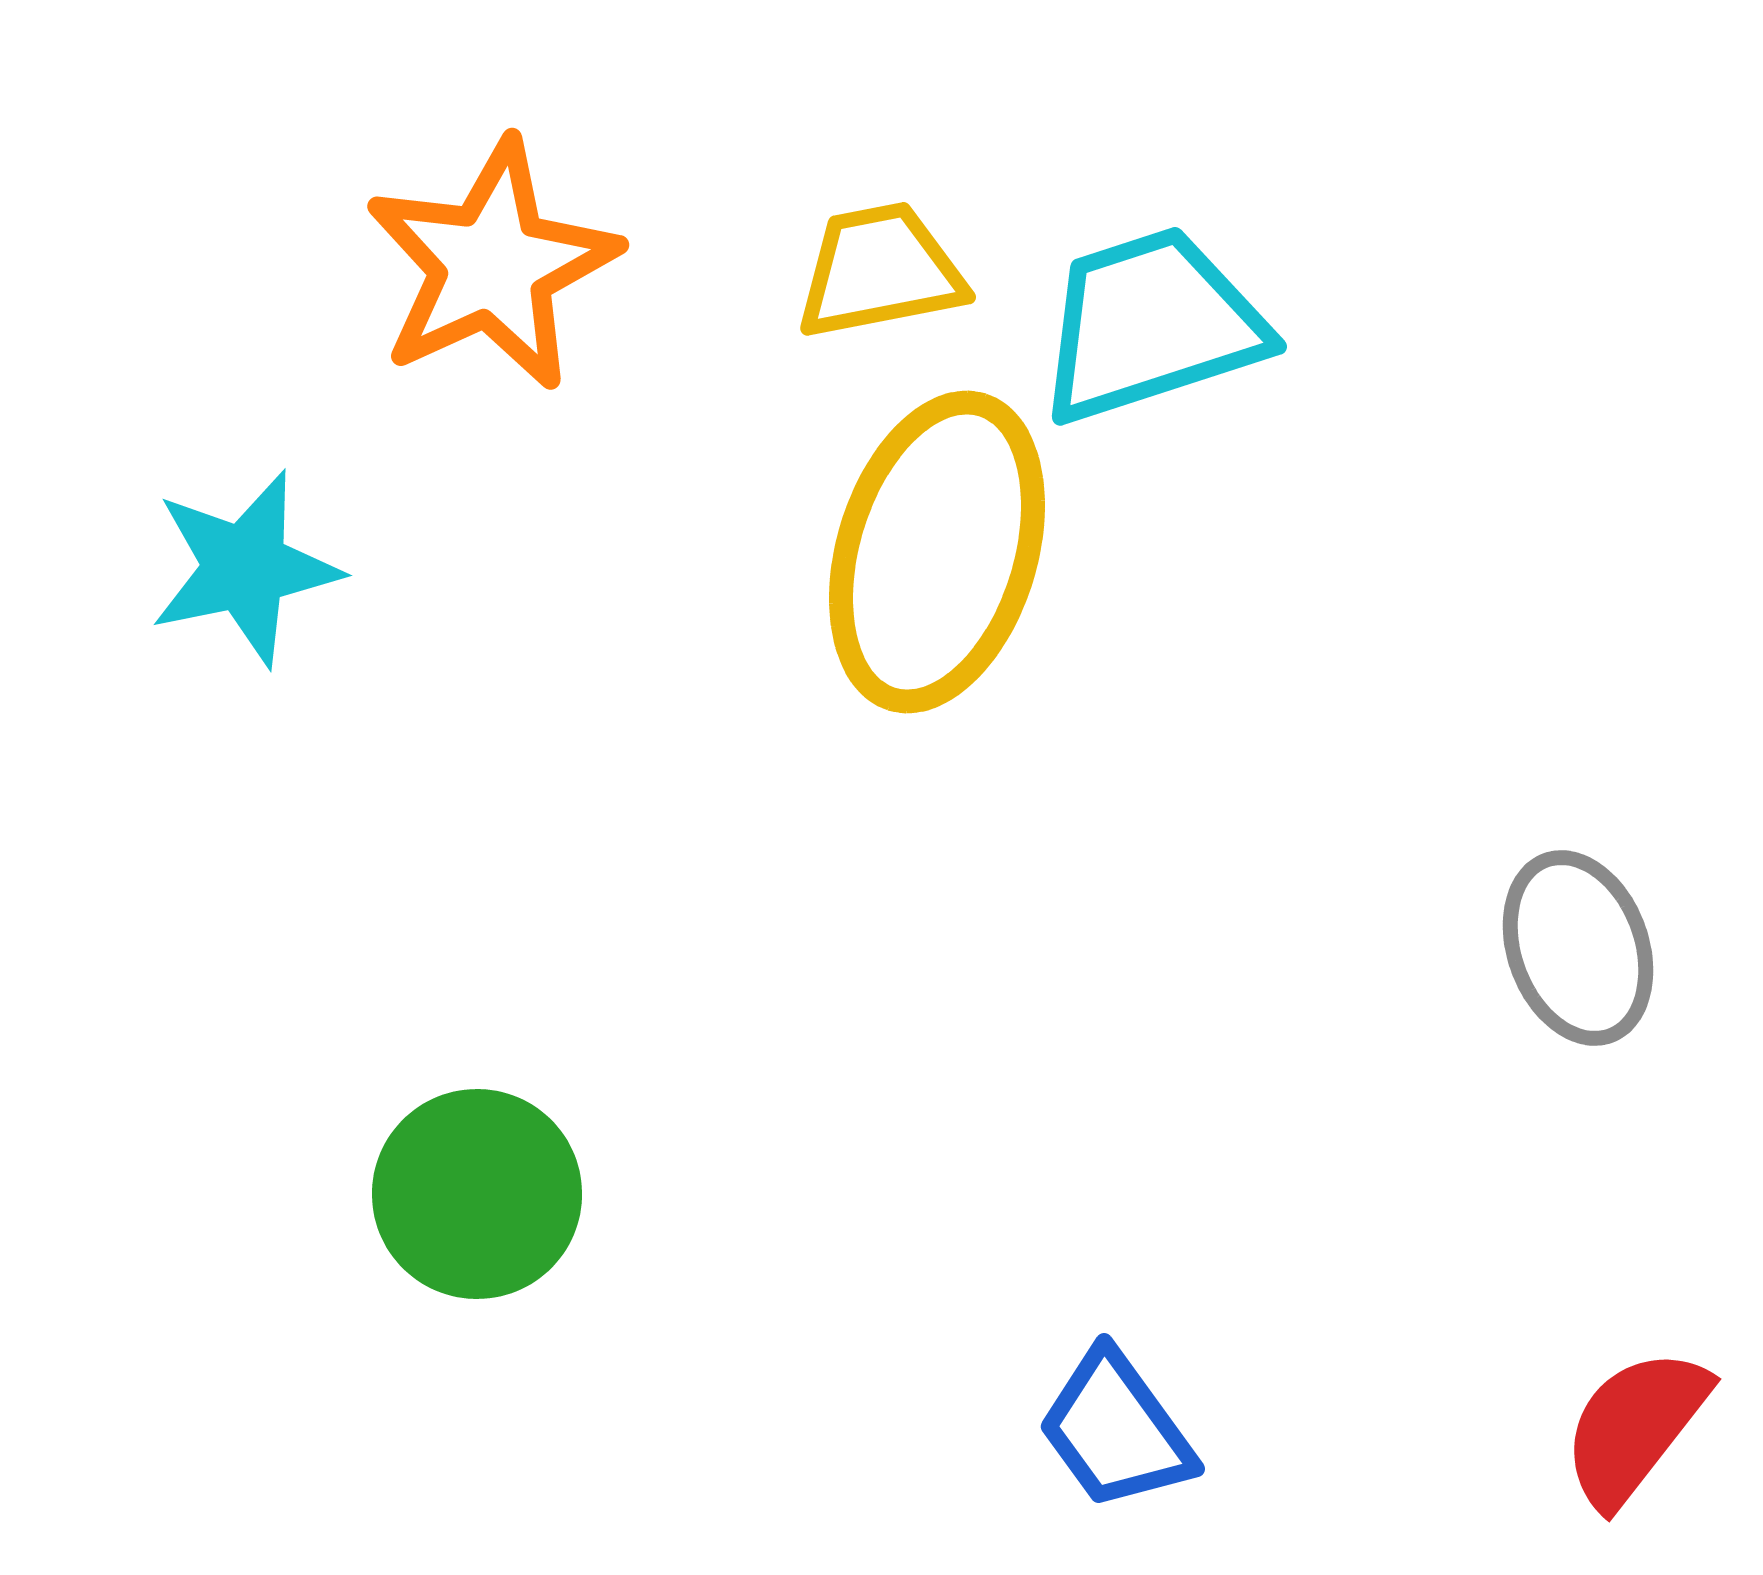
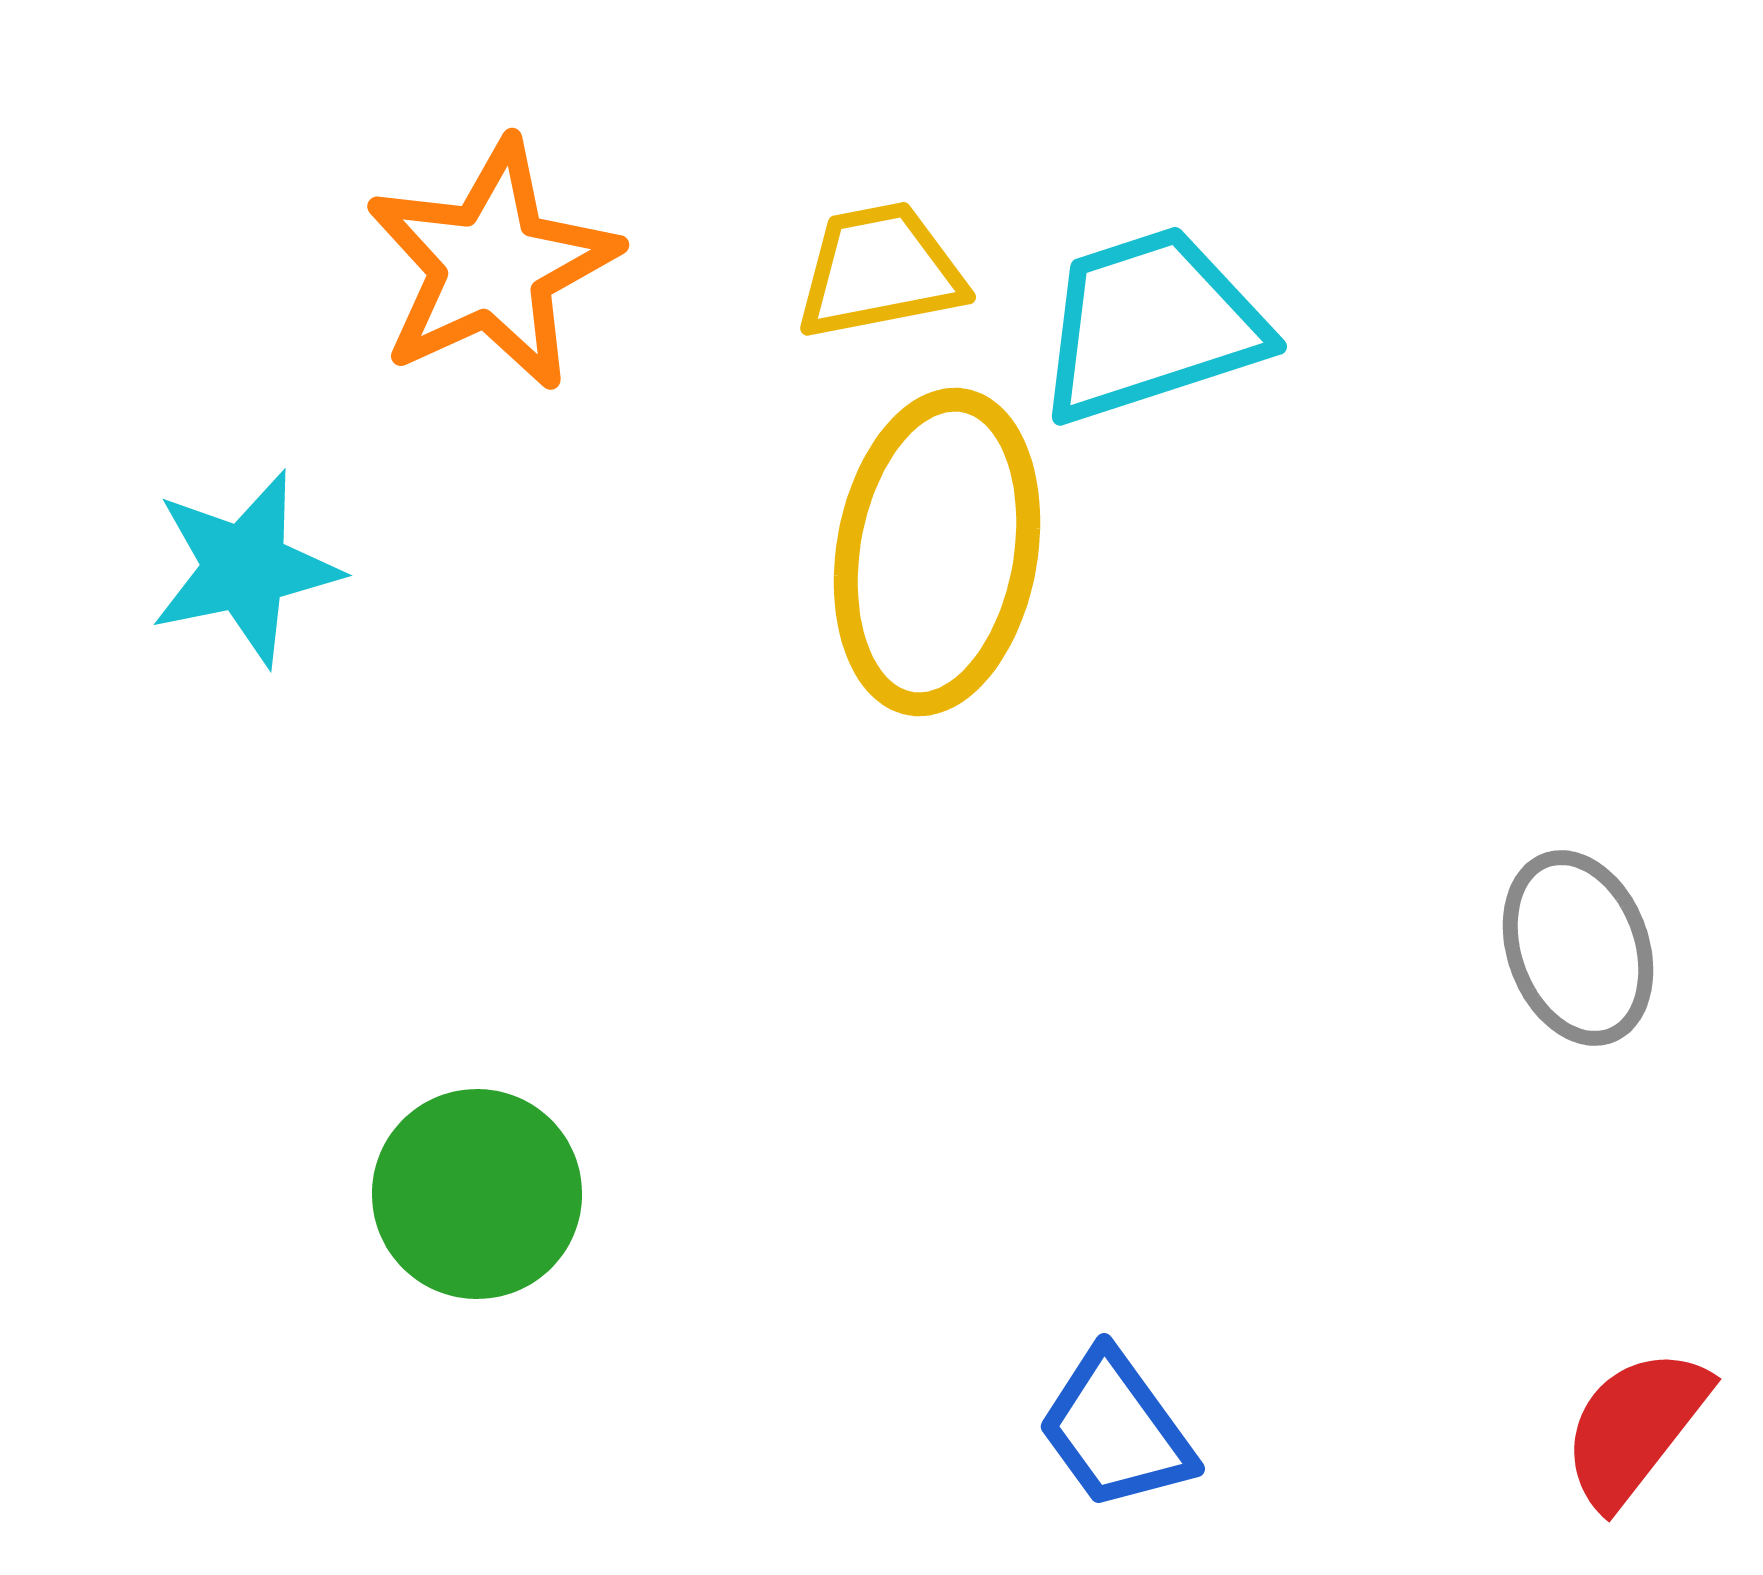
yellow ellipse: rotated 7 degrees counterclockwise
